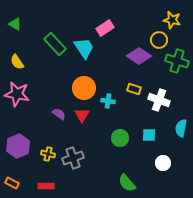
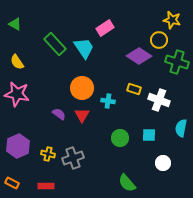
green cross: moved 1 px down
orange circle: moved 2 px left
